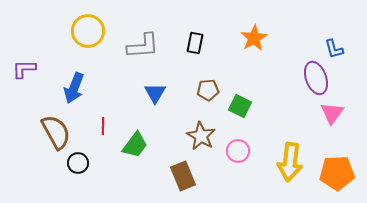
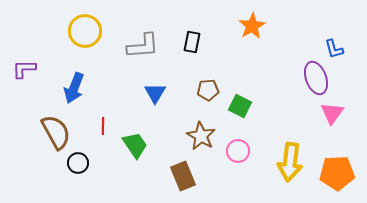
yellow circle: moved 3 px left
orange star: moved 2 px left, 12 px up
black rectangle: moved 3 px left, 1 px up
green trapezoid: rotated 72 degrees counterclockwise
